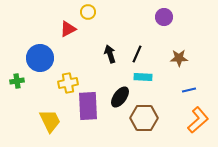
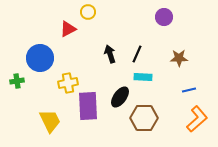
orange L-shape: moved 1 px left, 1 px up
